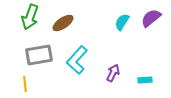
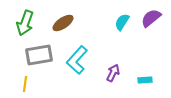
green arrow: moved 5 px left, 6 px down
yellow line: rotated 14 degrees clockwise
